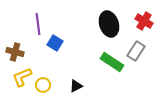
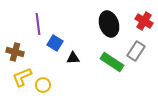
black triangle: moved 3 px left, 28 px up; rotated 24 degrees clockwise
